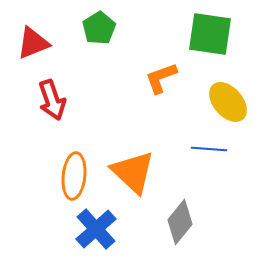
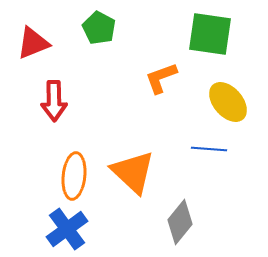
green pentagon: rotated 12 degrees counterclockwise
red arrow: moved 2 px right, 1 px down; rotated 18 degrees clockwise
blue cross: moved 29 px left; rotated 6 degrees clockwise
